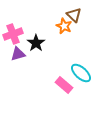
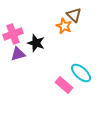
black star: rotated 18 degrees counterclockwise
